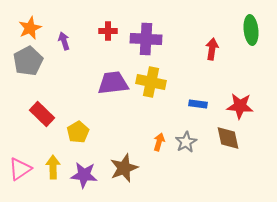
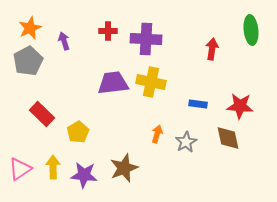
orange arrow: moved 2 px left, 8 px up
